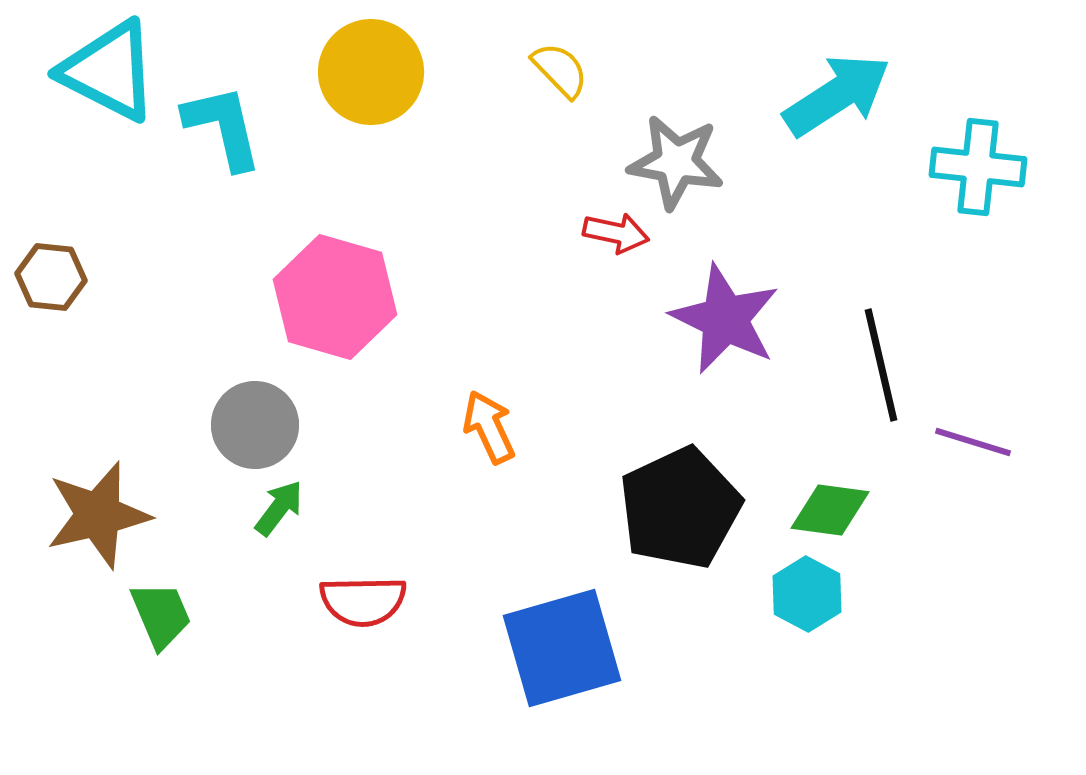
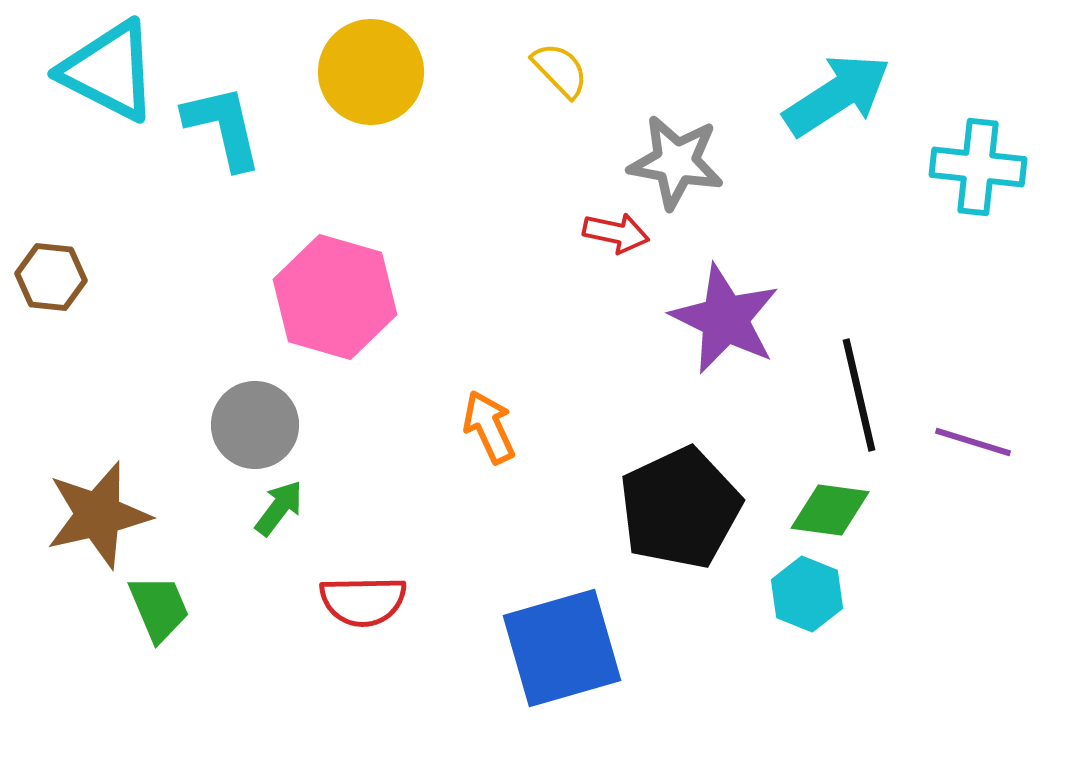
black line: moved 22 px left, 30 px down
cyan hexagon: rotated 6 degrees counterclockwise
green trapezoid: moved 2 px left, 7 px up
